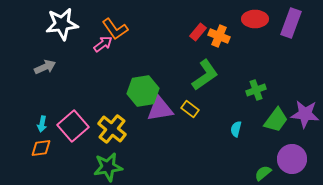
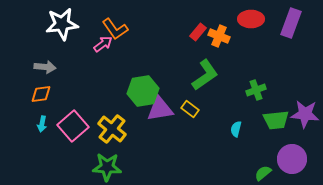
red ellipse: moved 4 px left
gray arrow: rotated 30 degrees clockwise
green trapezoid: rotated 48 degrees clockwise
orange diamond: moved 54 px up
green star: moved 1 px left; rotated 12 degrees clockwise
